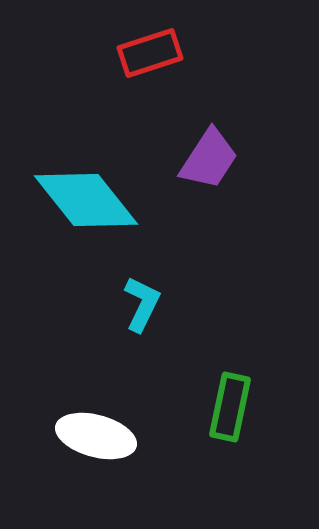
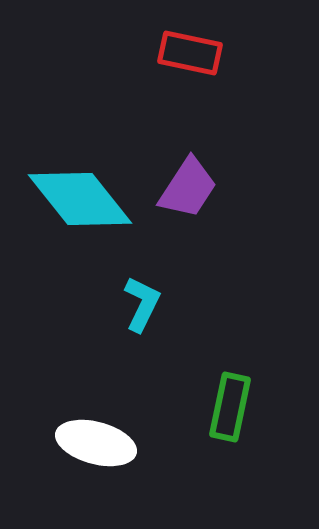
red rectangle: moved 40 px right; rotated 30 degrees clockwise
purple trapezoid: moved 21 px left, 29 px down
cyan diamond: moved 6 px left, 1 px up
white ellipse: moved 7 px down
